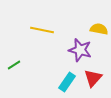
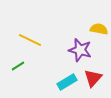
yellow line: moved 12 px left, 10 px down; rotated 15 degrees clockwise
green line: moved 4 px right, 1 px down
cyan rectangle: rotated 24 degrees clockwise
